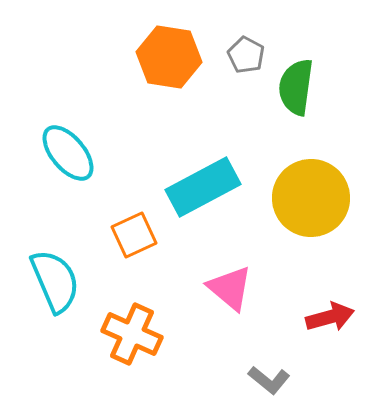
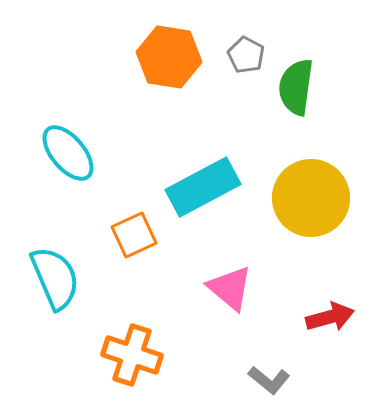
cyan semicircle: moved 3 px up
orange cross: moved 21 px down; rotated 6 degrees counterclockwise
